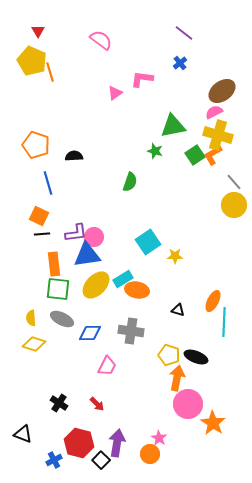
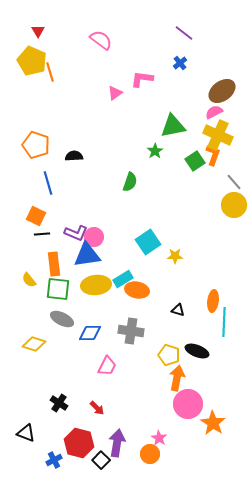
yellow cross at (218, 135): rotated 8 degrees clockwise
green star at (155, 151): rotated 21 degrees clockwise
green square at (195, 155): moved 6 px down
orange L-shape at (213, 155): rotated 140 degrees clockwise
orange square at (39, 216): moved 3 px left
purple L-shape at (76, 233): rotated 30 degrees clockwise
yellow ellipse at (96, 285): rotated 40 degrees clockwise
orange ellipse at (213, 301): rotated 20 degrees counterclockwise
yellow semicircle at (31, 318): moved 2 px left, 38 px up; rotated 35 degrees counterclockwise
black ellipse at (196, 357): moved 1 px right, 6 px up
red arrow at (97, 404): moved 4 px down
black triangle at (23, 434): moved 3 px right, 1 px up
